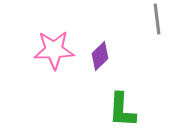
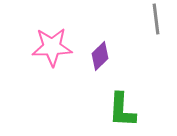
gray line: moved 1 px left
pink star: moved 2 px left, 3 px up
